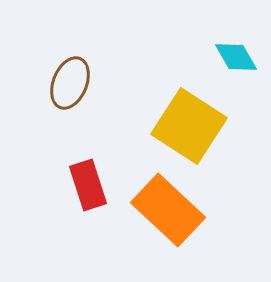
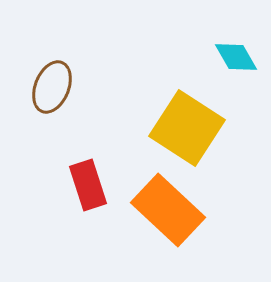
brown ellipse: moved 18 px left, 4 px down
yellow square: moved 2 px left, 2 px down
